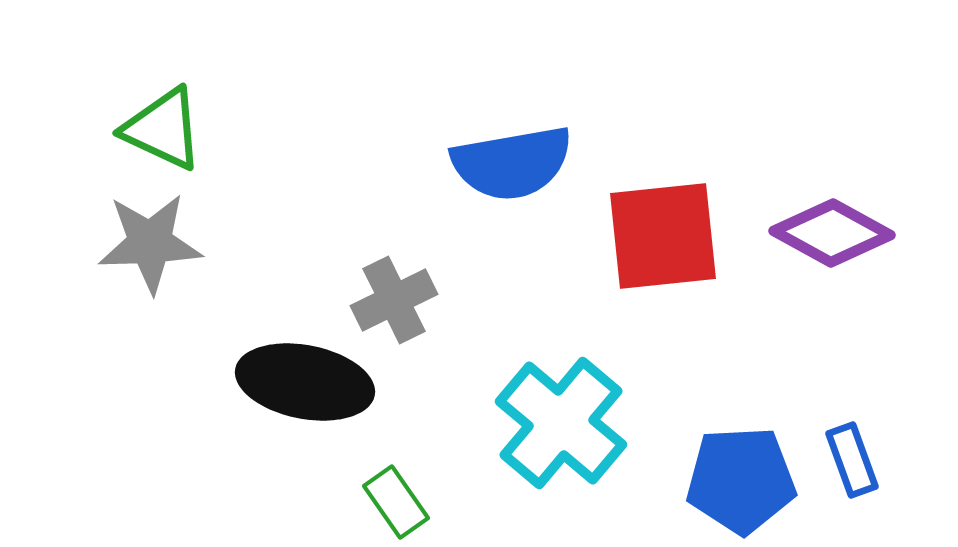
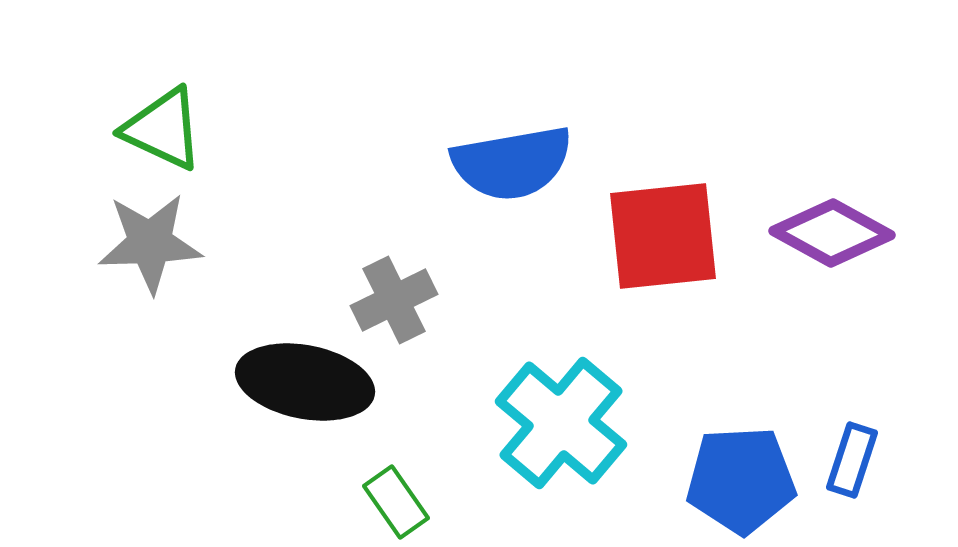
blue rectangle: rotated 38 degrees clockwise
